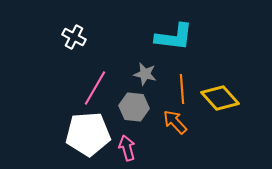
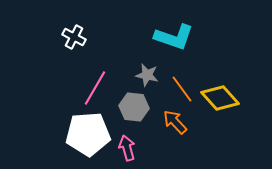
cyan L-shape: rotated 12 degrees clockwise
gray star: moved 2 px right, 1 px down
orange line: rotated 32 degrees counterclockwise
